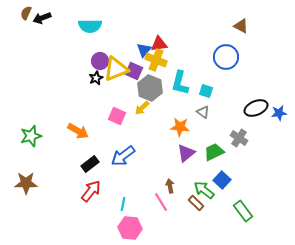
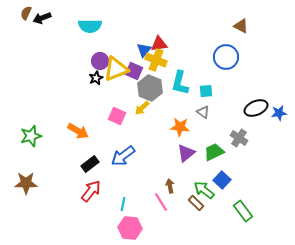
cyan square: rotated 24 degrees counterclockwise
